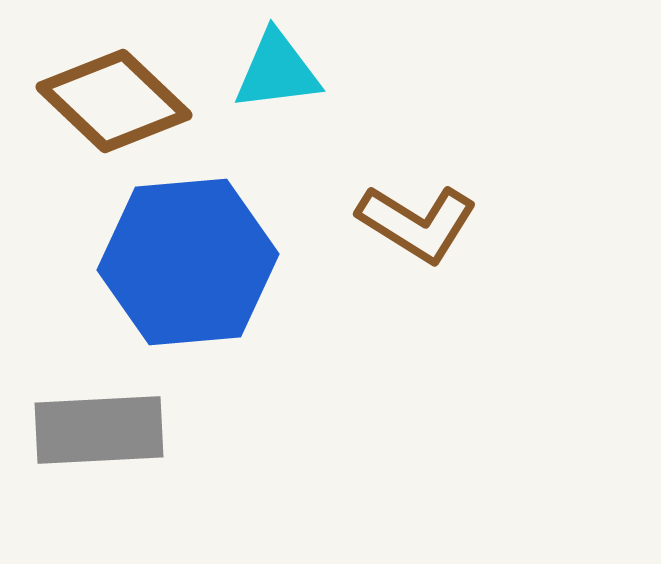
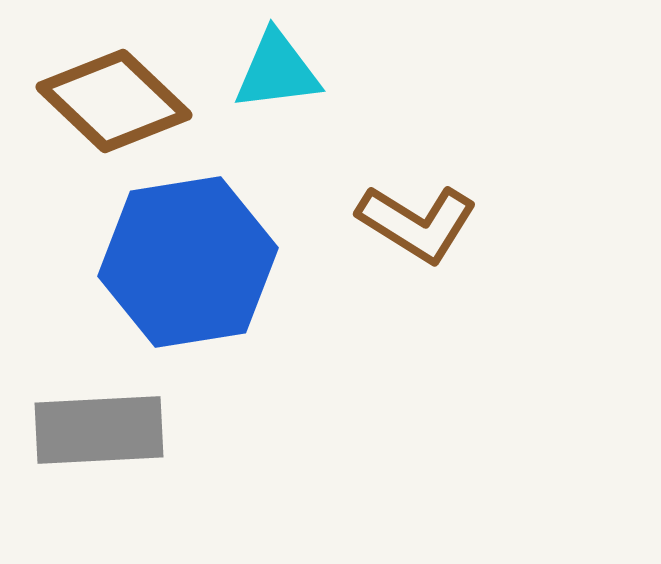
blue hexagon: rotated 4 degrees counterclockwise
